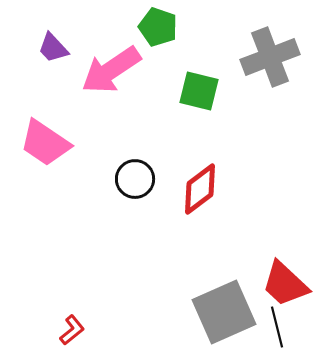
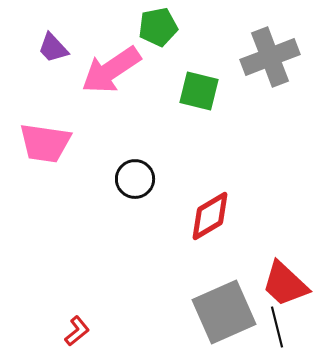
green pentagon: rotated 30 degrees counterclockwise
pink trapezoid: rotated 26 degrees counterclockwise
red diamond: moved 10 px right, 27 px down; rotated 6 degrees clockwise
red L-shape: moved 5 px right, 1 px down
